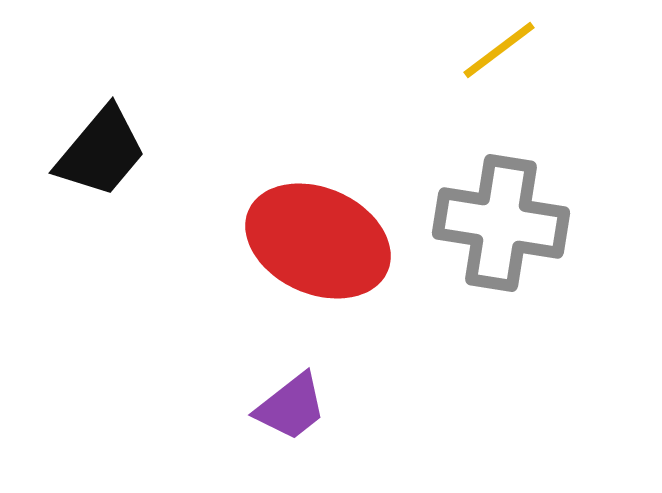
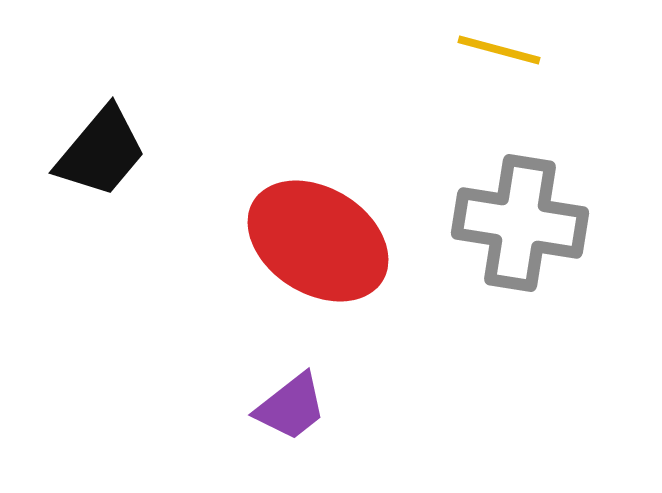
yellow line: rotated 52 degrees clockwise
gray cross: moved 19 px right
red ellipse: rotated 8 degrees clockwise
